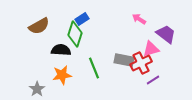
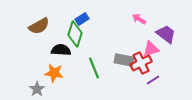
orange star: moved 8 px left, 2 px up; rotated 18 degrees clockwise
